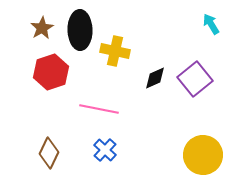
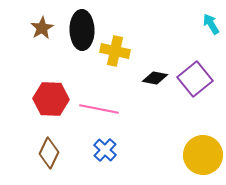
black ellipse: moved 2 px right
red hexagon: moved 27 px down; rotated 20 degrees clockwise
black diamond: rotated 35 degrees clockwise
